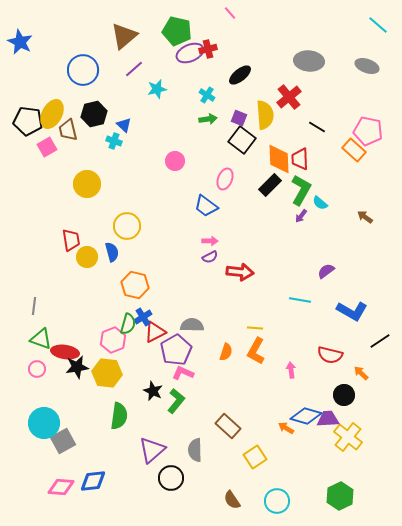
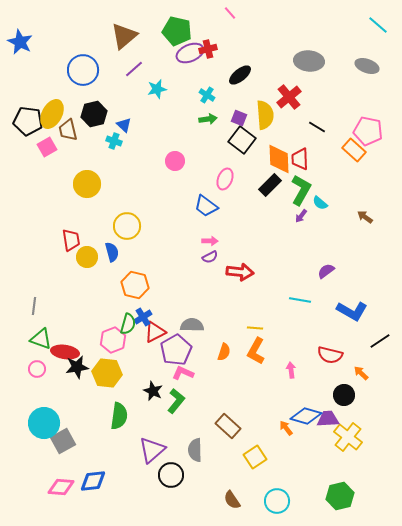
orange semicircle at (226, 352): moved 2 px left
orange arrow at (286, 428): rotated 21 degrees clockwise
black circle at (171, 478): moved 3 px up
green hexagon at (340, 496): rotated 12 degrees clockwise
